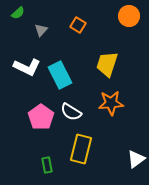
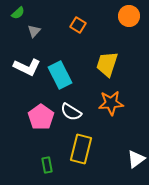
gray triangle: moved 7 px left, 1 px down
